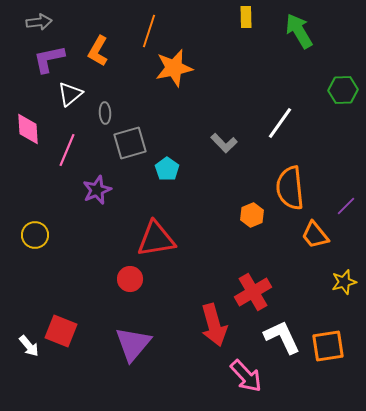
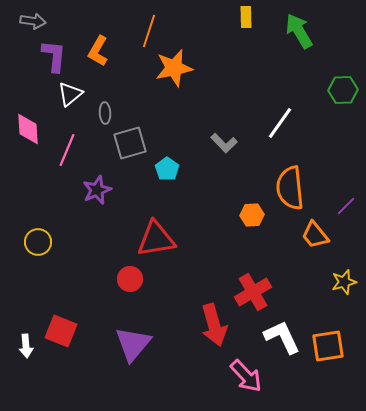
gray arrow: moved 6 px left, 1 px up; rotated 15 degrees clockwise
purple L-shape: moved 5 px right, 3 px up; rotated 108 degrees clockwise
orange hexagon: rotated 20 degrees clockwise
yellow circle: moved 3 px right, 7 px down
white arrow: moved 3 px left; rotated 35 degrees clockwise
